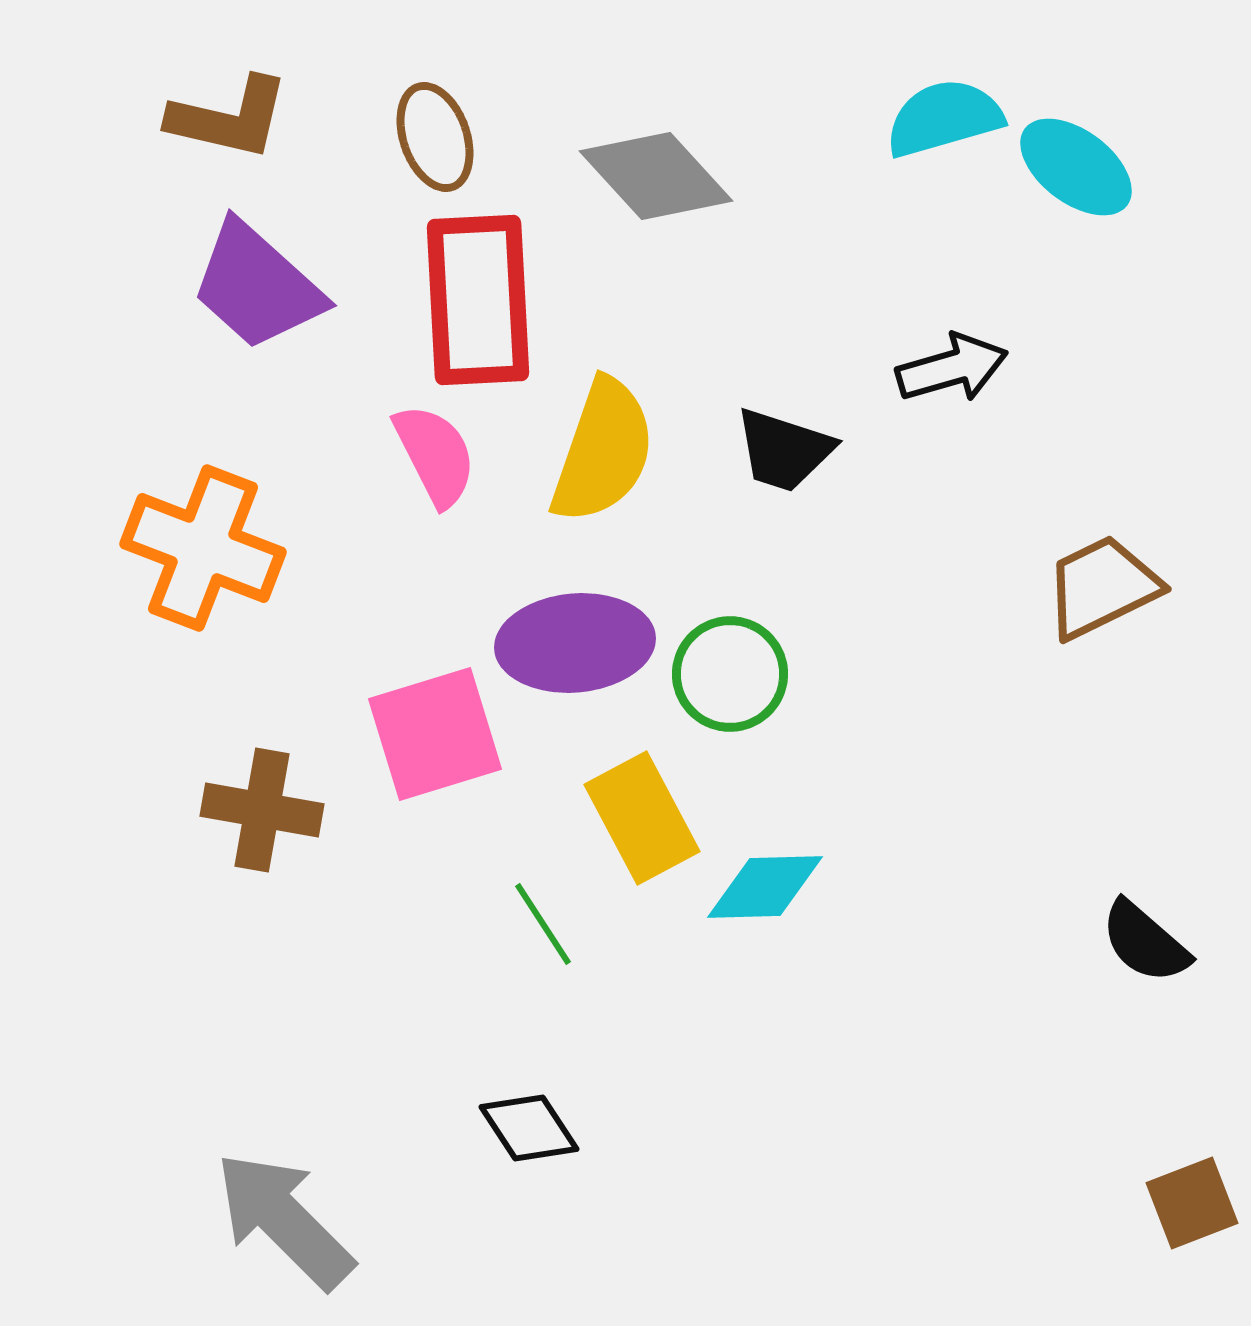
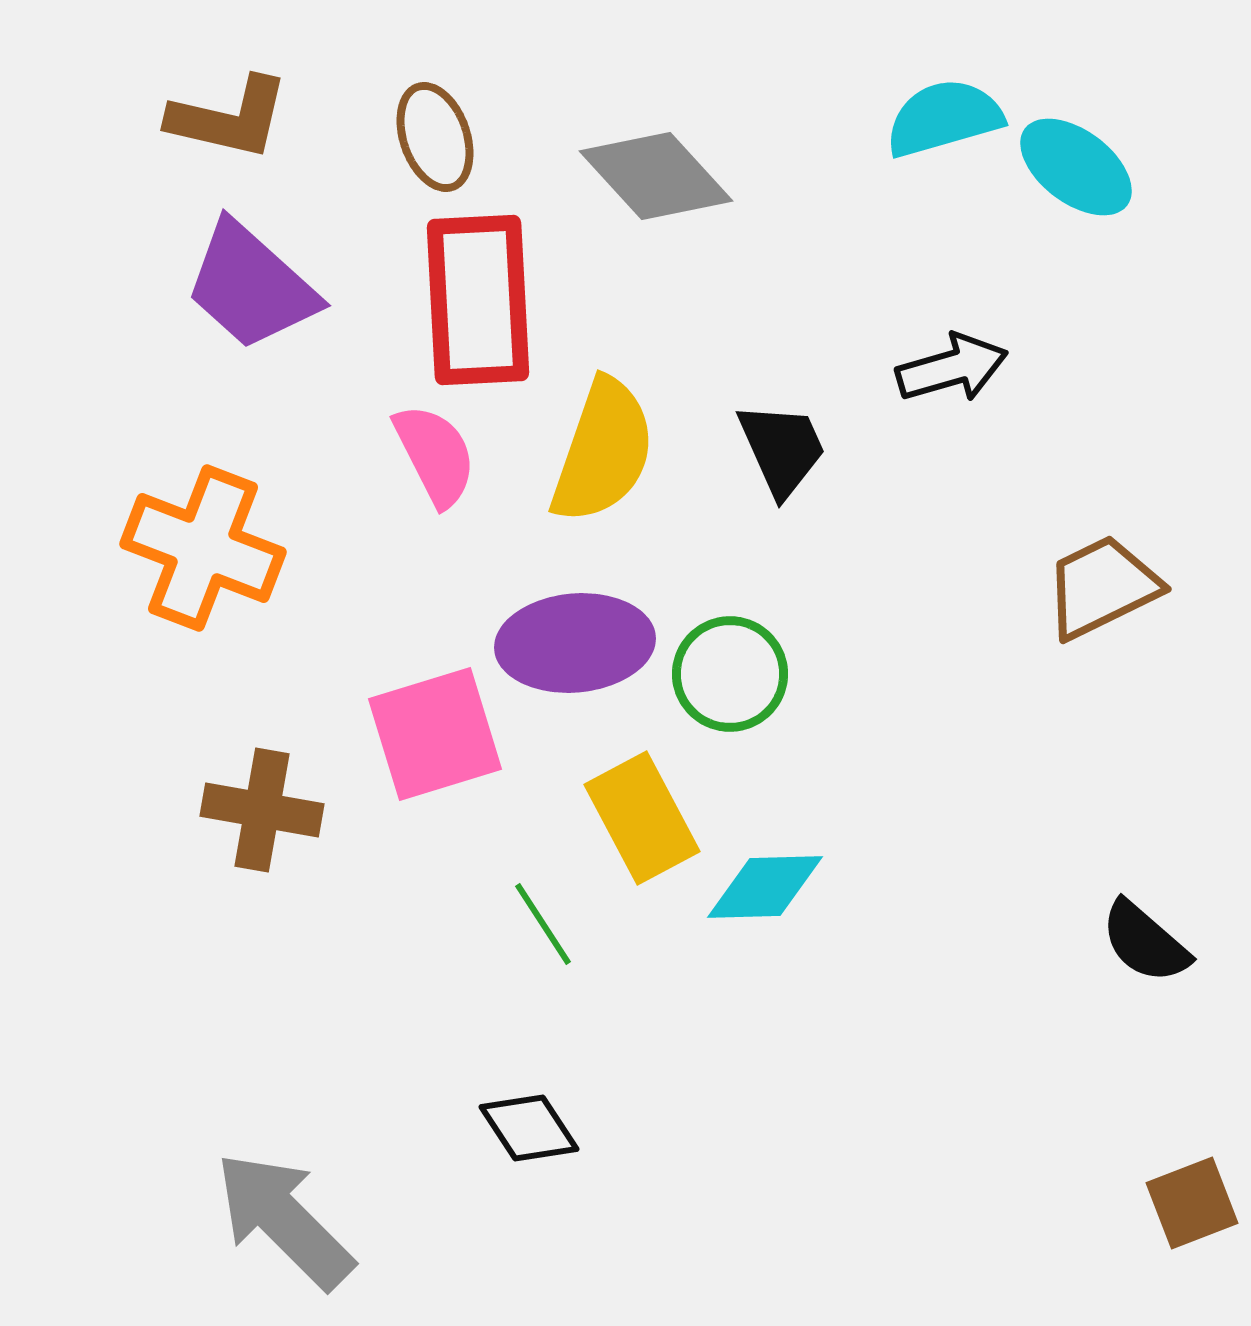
purple trapezoid: moved 6 px left
black trapezoid: moved 2 px left, 1 px up; rotated 132 degrees counterclockwise
